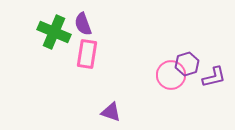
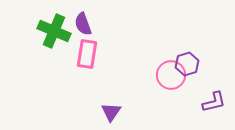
green cross: moved 1 px up
purple L-shape: moved 25 px down
purple triangle: rotated 45 degrees clockwise
